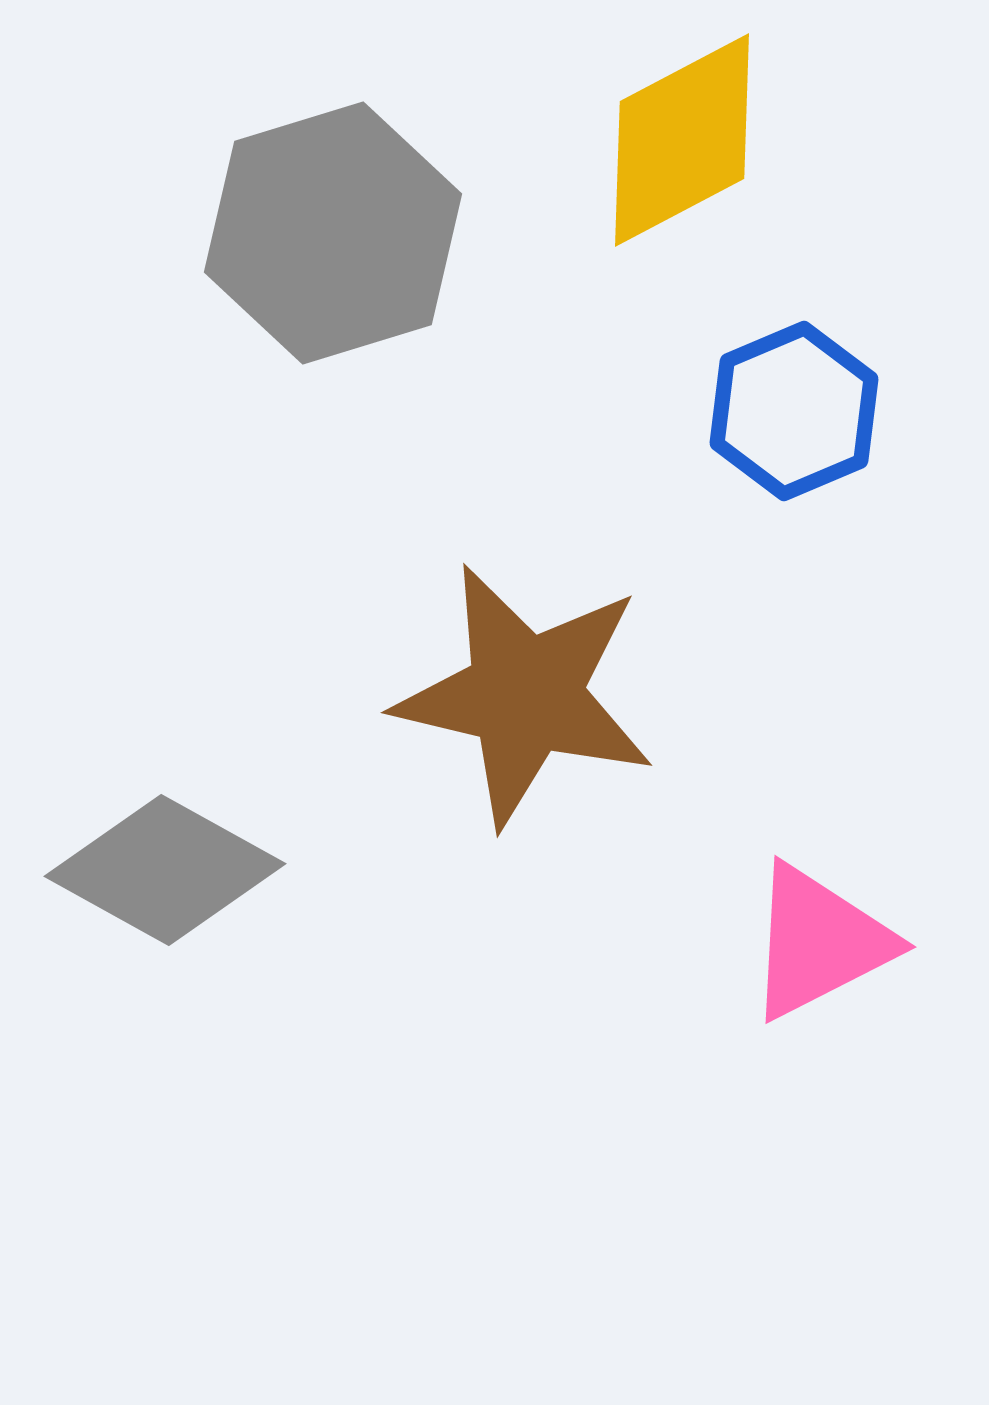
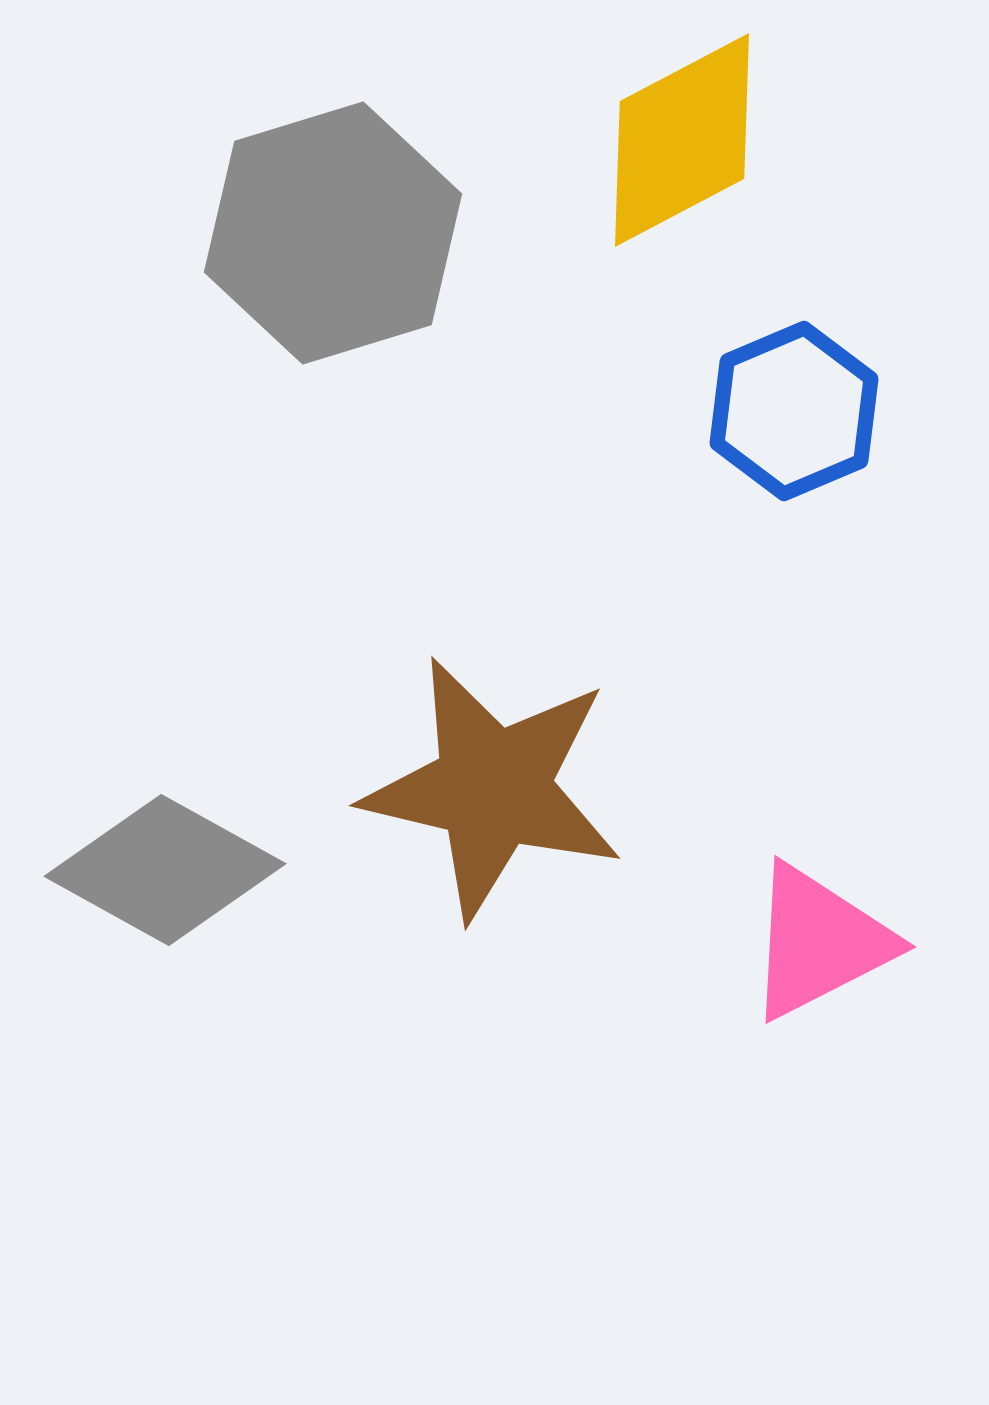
brown star: moved 32 px left, 93 px down
